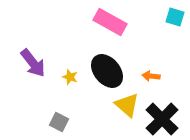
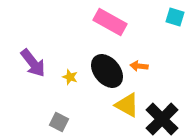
orange arrow: moved 12 px left, 10 px up
yellow triangle: rotated 12 degrees counterclockwise
